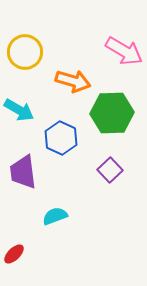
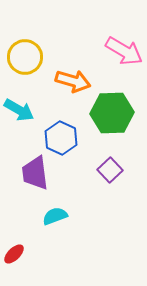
yellow circle: moved 5 px down
purple trapezoid: moved 12 px right, 1 px down
